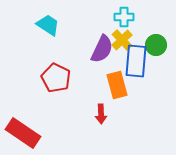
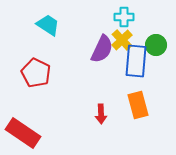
red pentagon: moved 20 px left, 5 px up
orange rectangle: moved 21 px right, 20 px down
